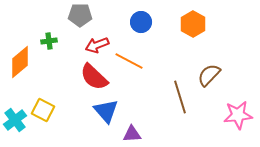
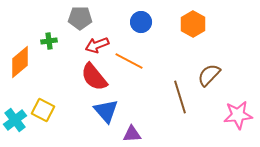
gray pentagon: moved 3 px down
red semicircle: rotated 8 degrees clockwise
